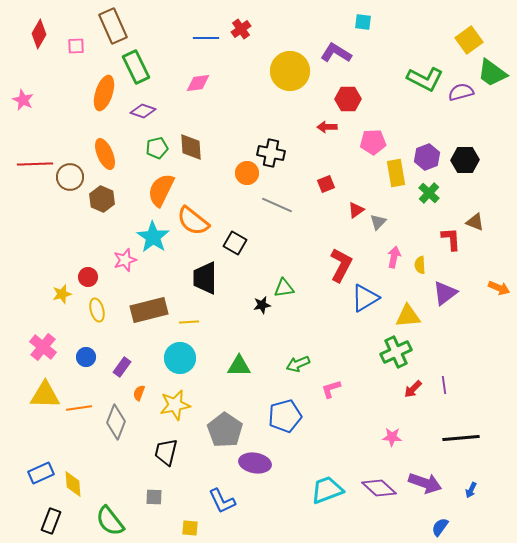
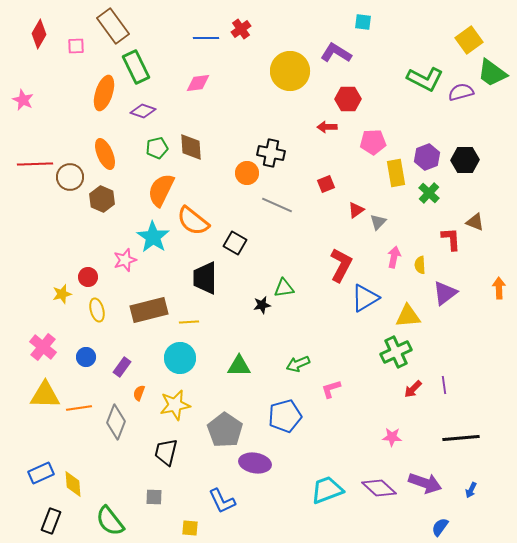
brown rectangle at (113, 26): rotated 12 degrees counterclockwise
orange arrow at (499, 288): rotated 115 degrees counterclockwise
